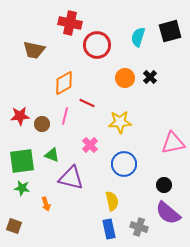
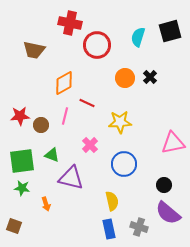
brown circle: moved 1 px left, 1 px down
